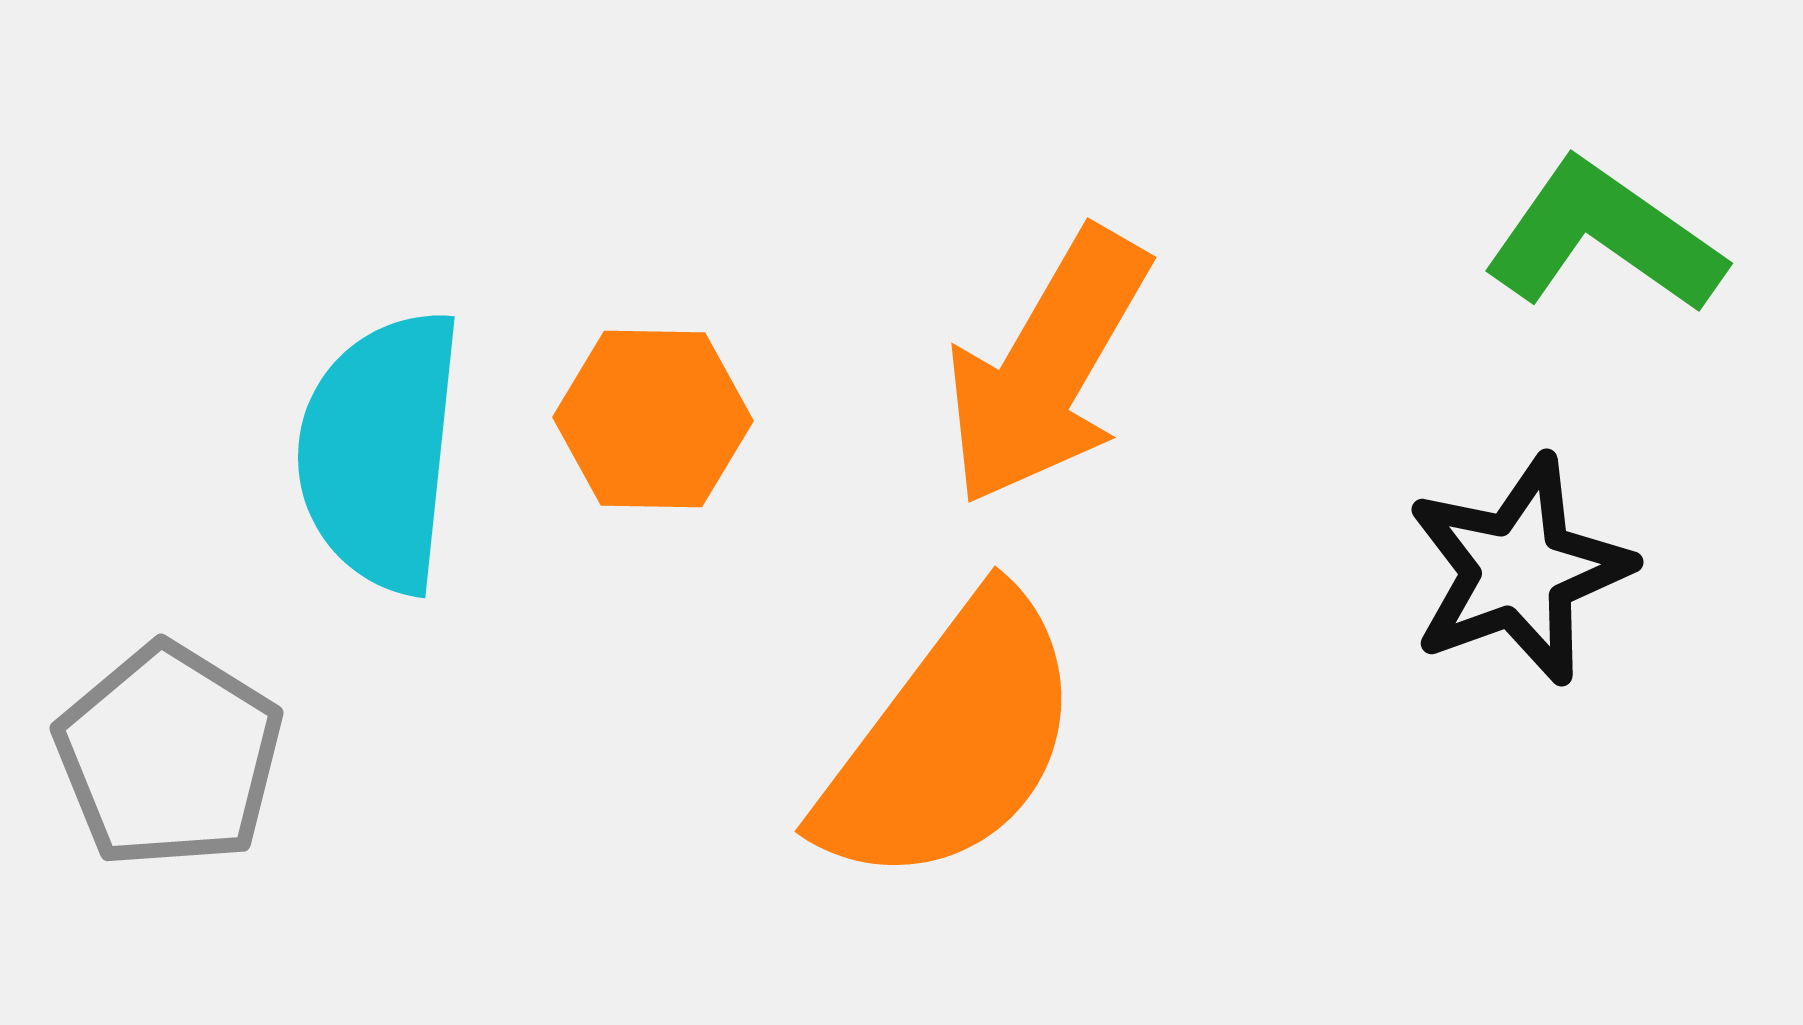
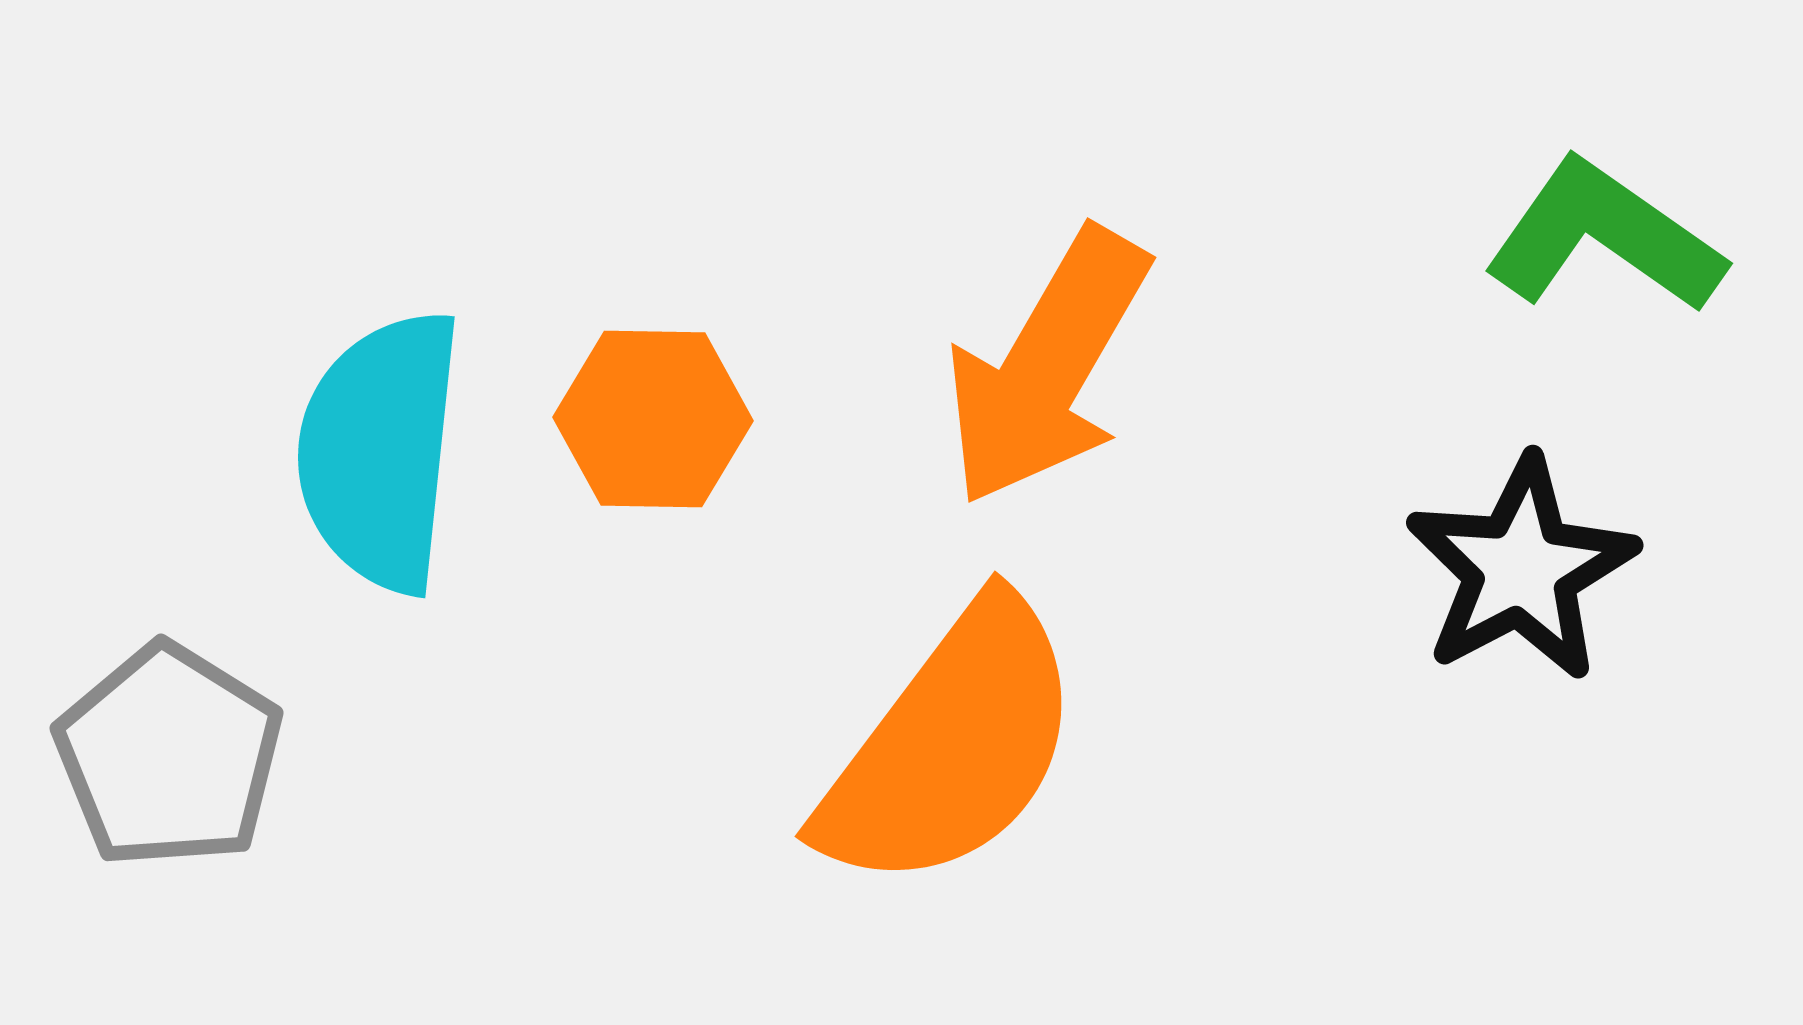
black star: moved 2 px right, 1 px up; rotated 8 degrees counterclockwise
orange semicircle: moved 5 px down
